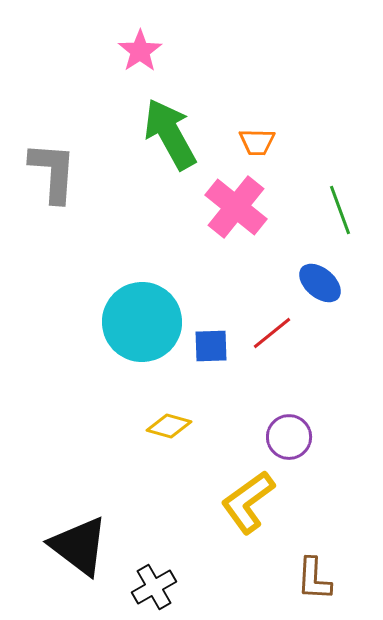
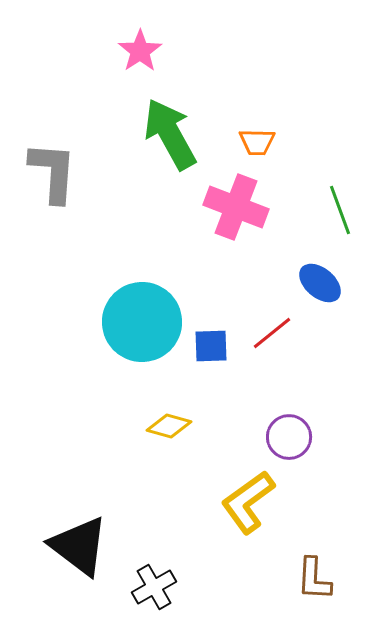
pink cross: rotated 18 degrees counterclockwise
